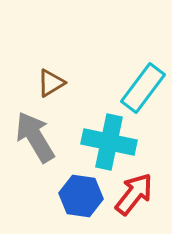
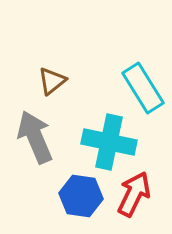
brown triangle: moved 1 px right, 2 px up; rotated 8 degrees counterclockwise
cyan rectangle: rotated 69 degrees counterclockwise
gray arrow: rotated 8 degrees clockwise
red arrow: rotated 12 degrees counterclockwise
